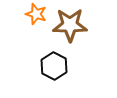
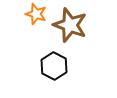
brown star: rotated 20 degrees clockwise
